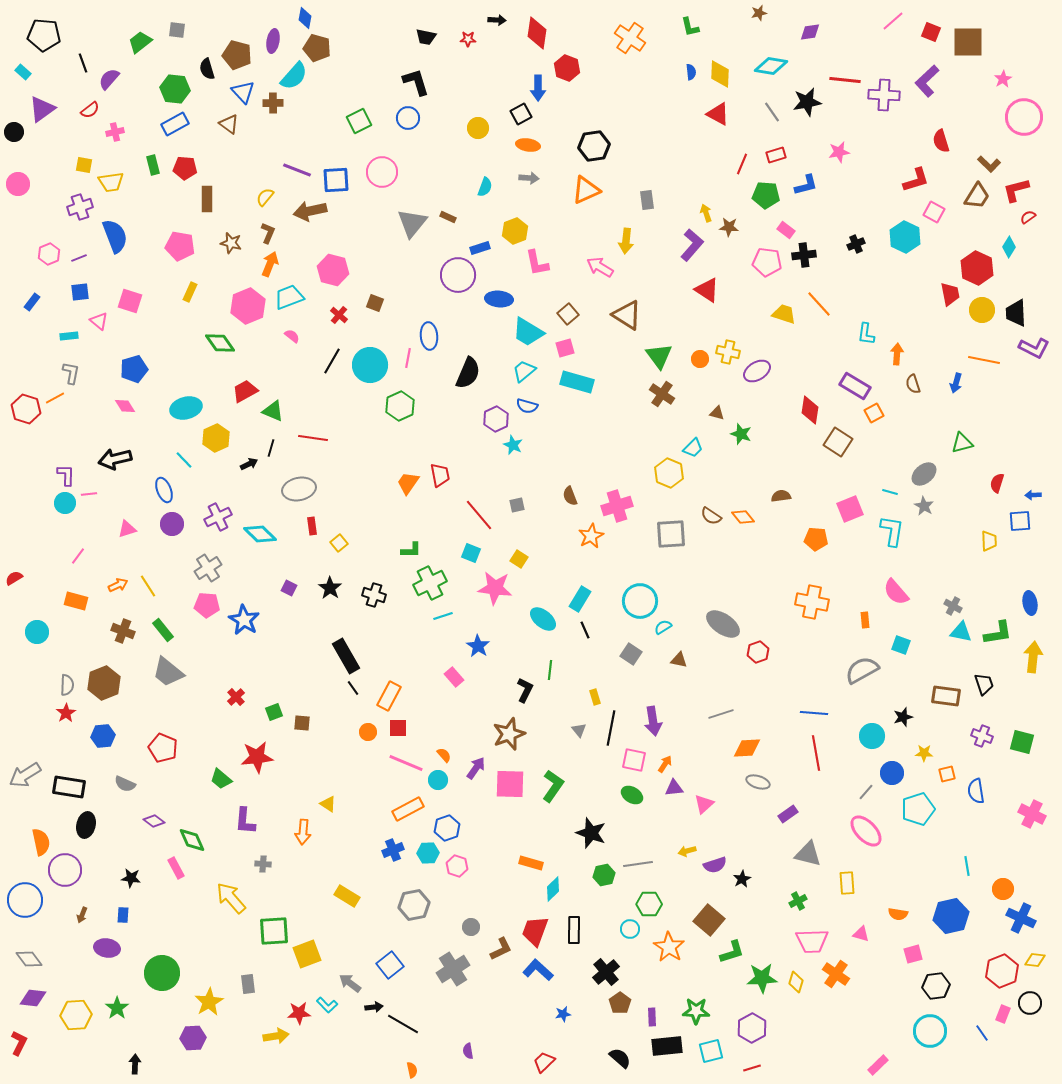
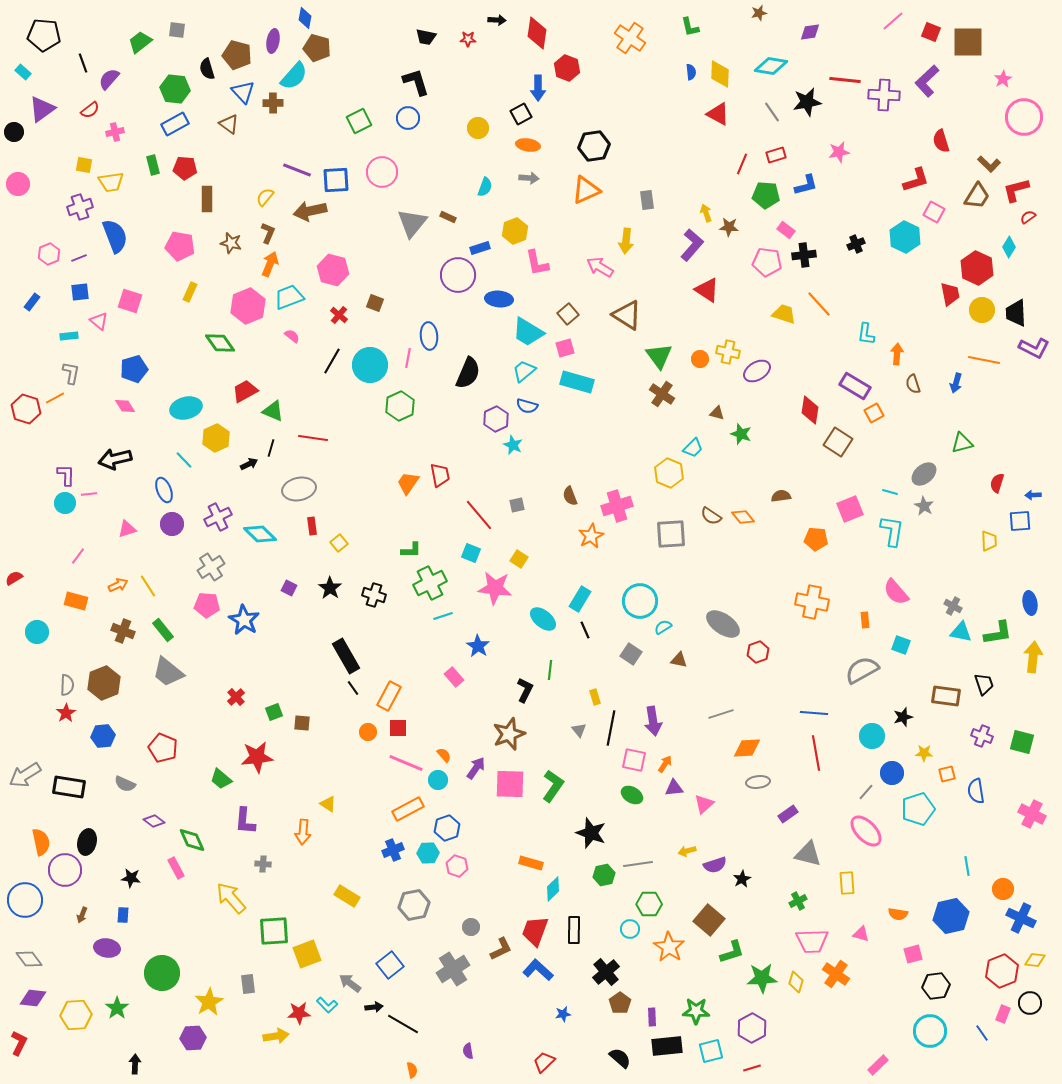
gray cross at (208, 568): moved 3 px right, 1 px up
gray ellipse at (758, 782): rotated 25 degrees counterclockwise
black ellipse at (86, 825): moved 1 px right, 17 px down
